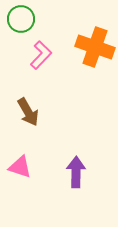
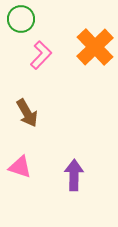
orange cross: rotated 27 degrees clockwise
brown arrow: moved 1 px left, 1 px down
purple arrow: moved 2 px left, 3 px down
